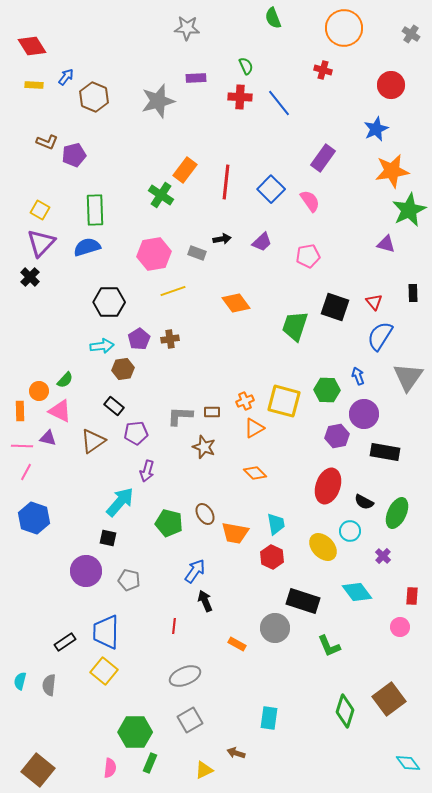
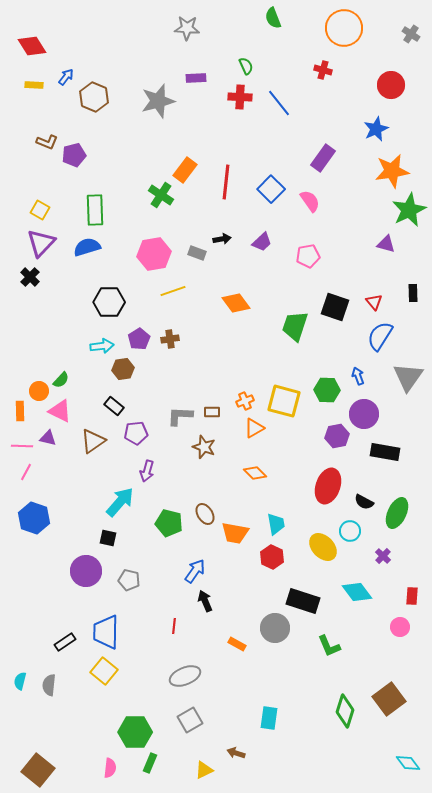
green semicircle at (65, 380): moved 4 px left
